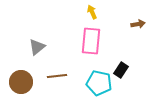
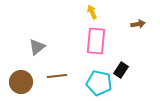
pink rectangle: moved 5 px right
